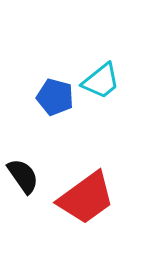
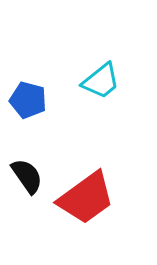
blue pentagon: moved 27 px left, 3 px down
black semicircle: moved 4 px right
